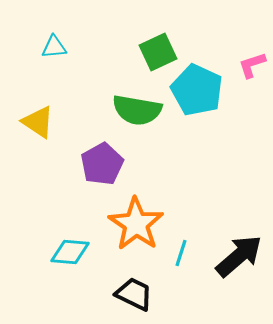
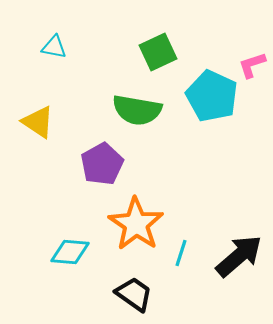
cyan triangle: rotated 16 degrees clockwise
cyan pentagon: moved 15 px right, 6 px down
black trapezoid: rotated 9 degrees clockwise
